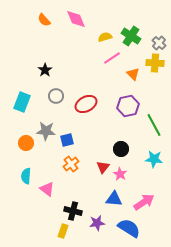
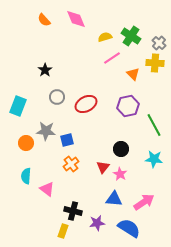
gray circle: moved 1 px right, 1 px down
cyan rectangle: moved 4 px left, 4 px down
